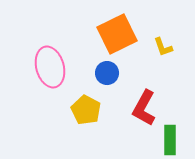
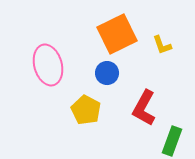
yellow L-shape: moved 1 px left, 2 px up
pink ellipse: moved 2 px left, 2 px up
green rectangle: moved 2 px right, 1 px down; rotated 20 degrees clockwise
